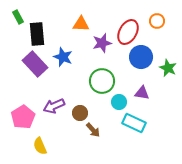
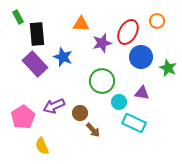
yellow semicircle: moved 2 px right
